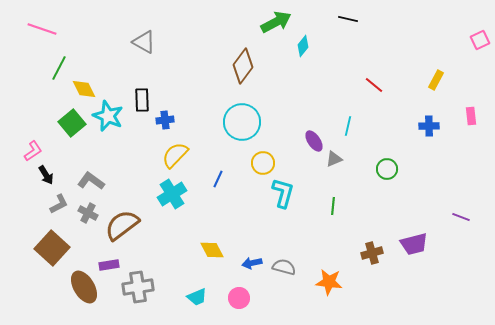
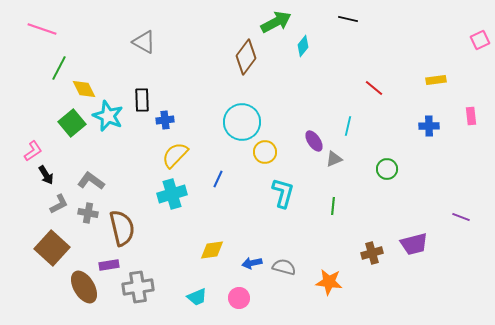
brown diamond at (243, 66): moved 3 px right, 9 px up
yellow rectangle at (436, 80): rotated 54 degrees clockwise
red line at (374, 85): moved 3 px down
yellow circle at (263, 163): moved 2 px right, 11 px up
cyan cross at (172, 194): rotated 16 degrees clockwise
gray cross at (88, 213): rotated 18 degrees counterclockwise
brown semicircle at (122, 225): moved 3 px down; rotated 114 degrees clockwise
yellow diamond at (212, 250): rotated 70 degrees counterclockwise
